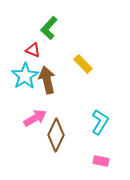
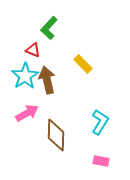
pink arrow: moved 8 px left, 5 px up
brown diamond: rotated 24 degrees counterclockwise
